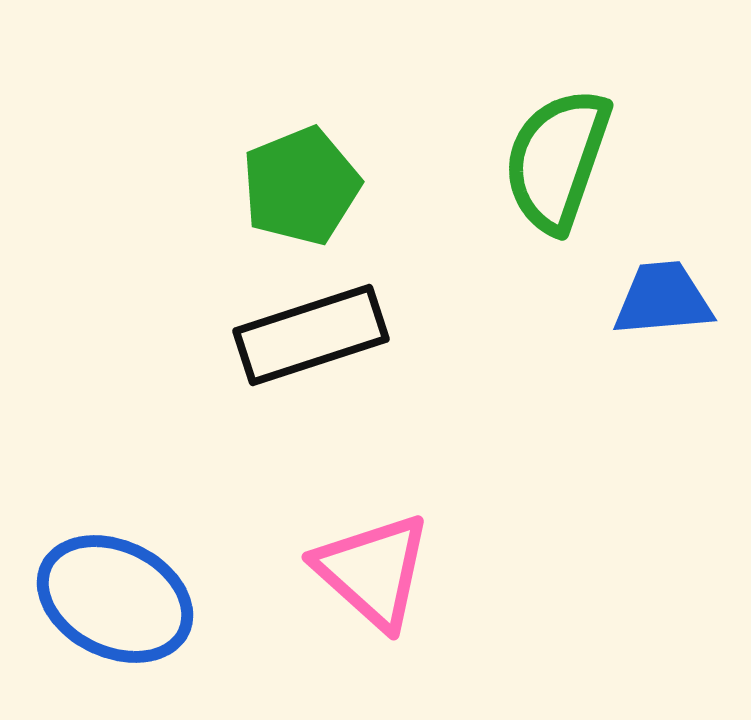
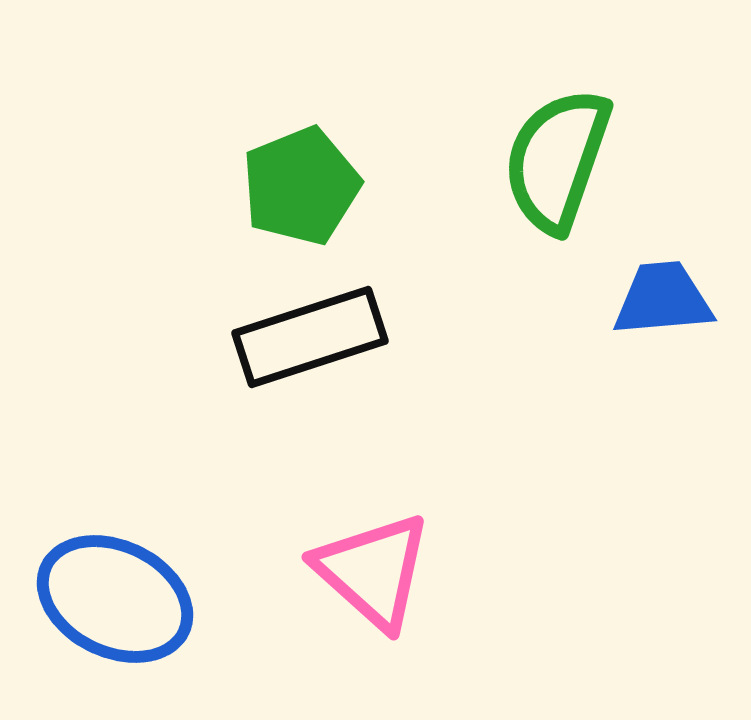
black rectangle: moved 1 px left, 2 px down
